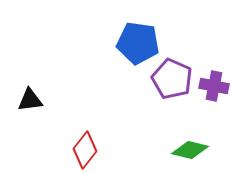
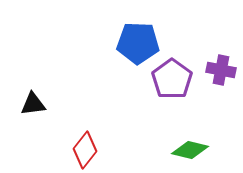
blue pentagon: rotated 6 degrees counterclockwise
purple pentagon: rotated 12 degrees clockwise
purple cross: moved 7 px right, 16 px up
black triangle: moved 3 px right, 4 px down
